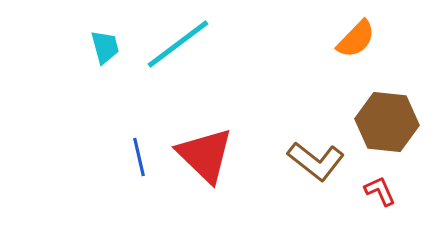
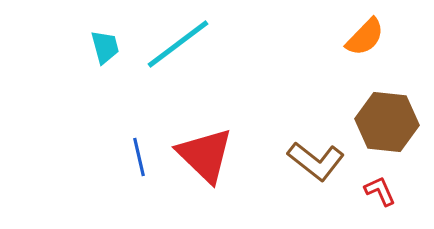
orange semicircle: moved 9 px right, 2 px up
